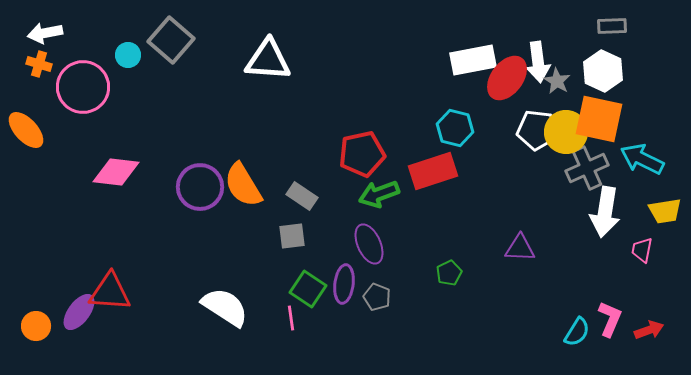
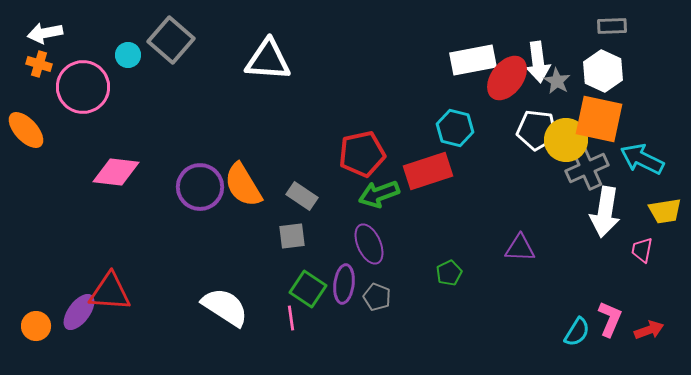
yellow circle at (566, 132): moved 8 px down
red rectangle at (433, 171): moved 5 px left
